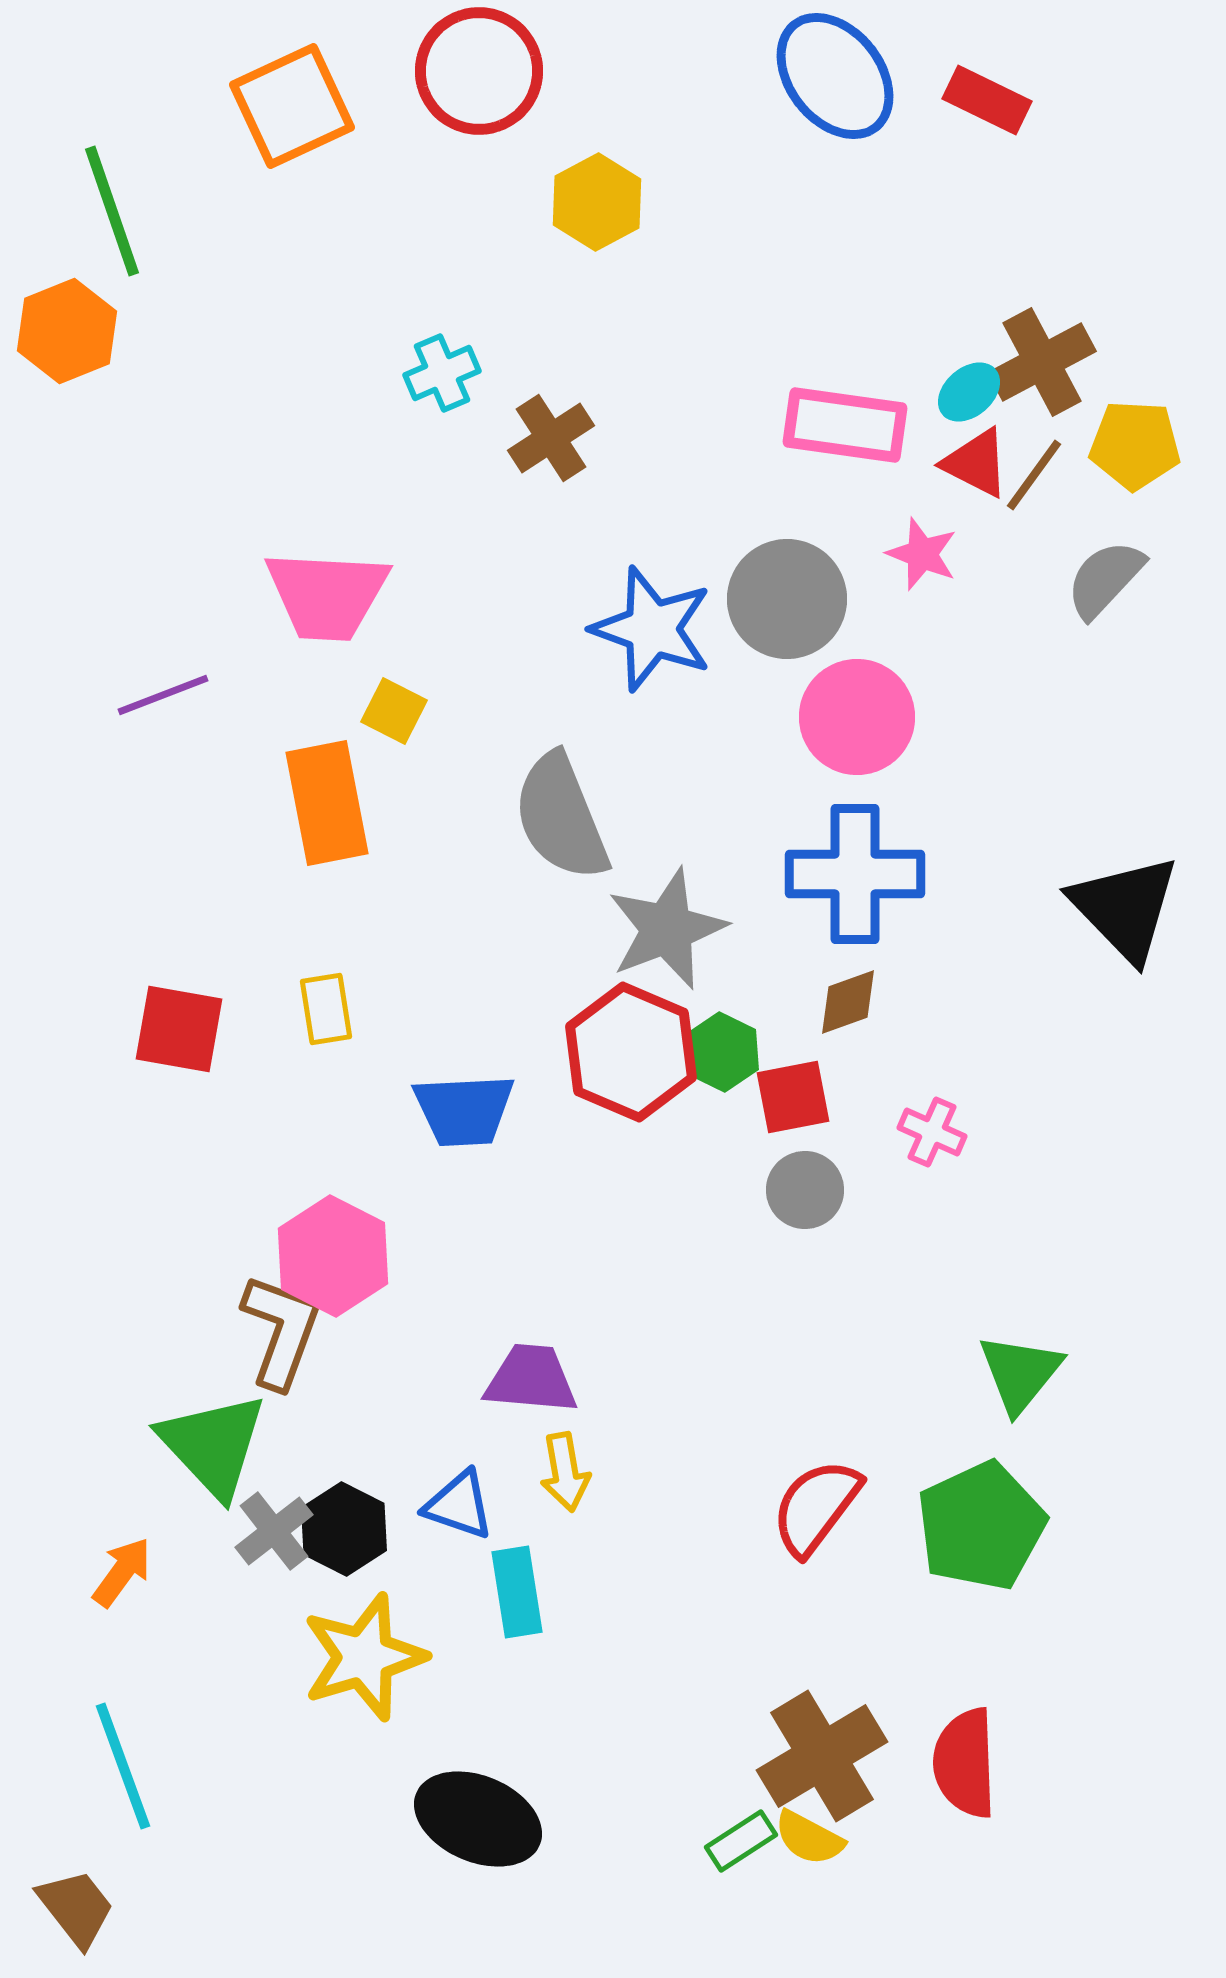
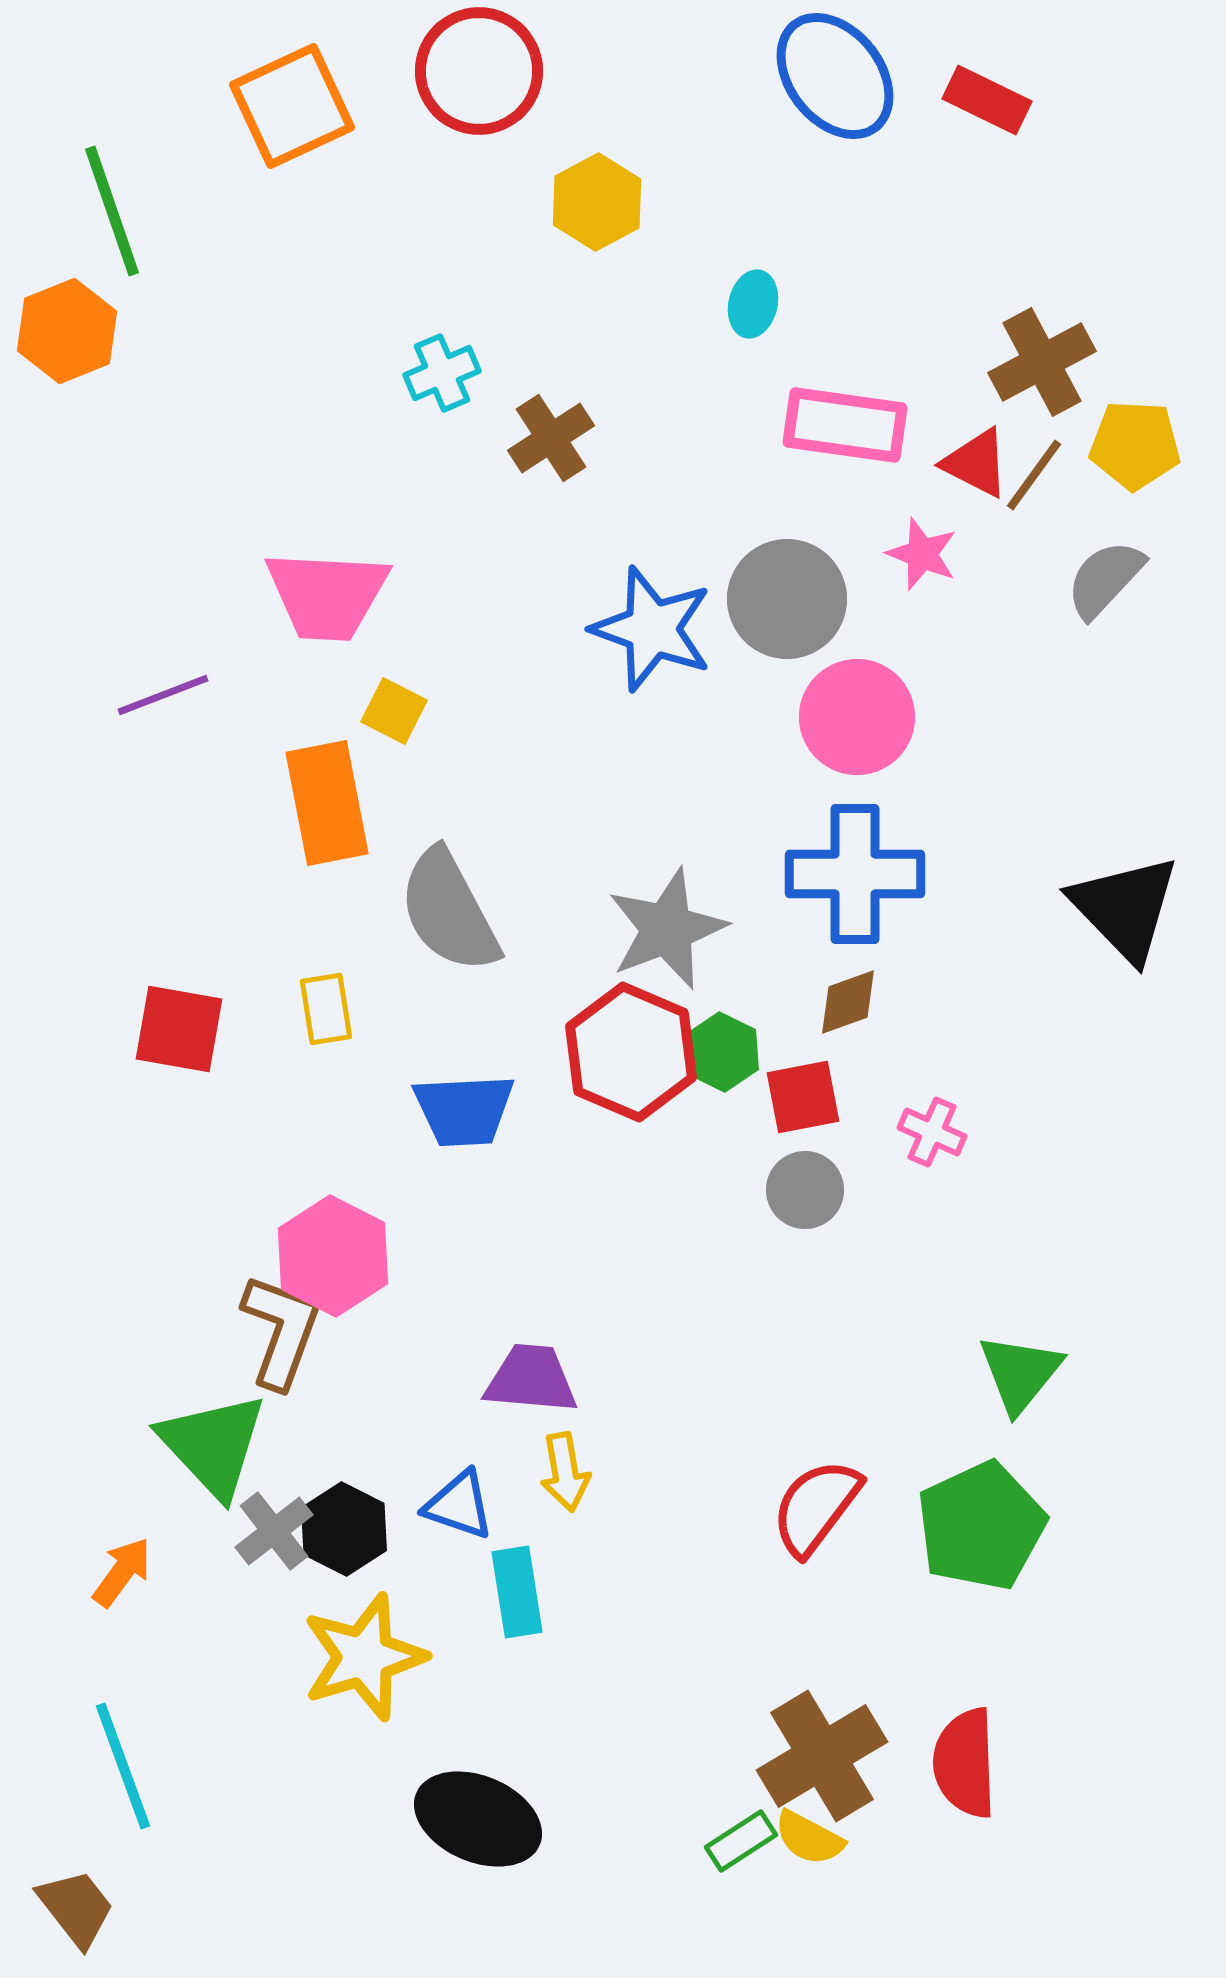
cyan ellipse at (969, 392): moved 216 px left, 88 px up; rotated 36 degrees counterclockwise
gray semicircle at (561, 817): moved 112 px left, 94 px down; rotated 6 degrees counterclockwise
red square at (793, 1097): moved 10 px right
